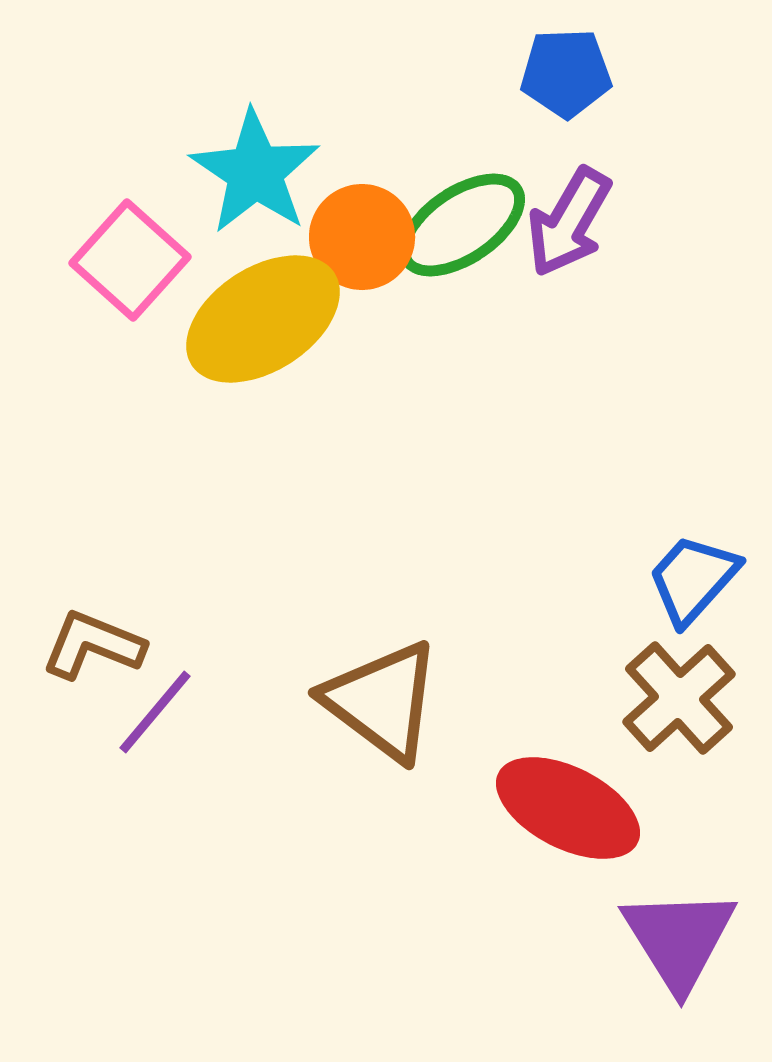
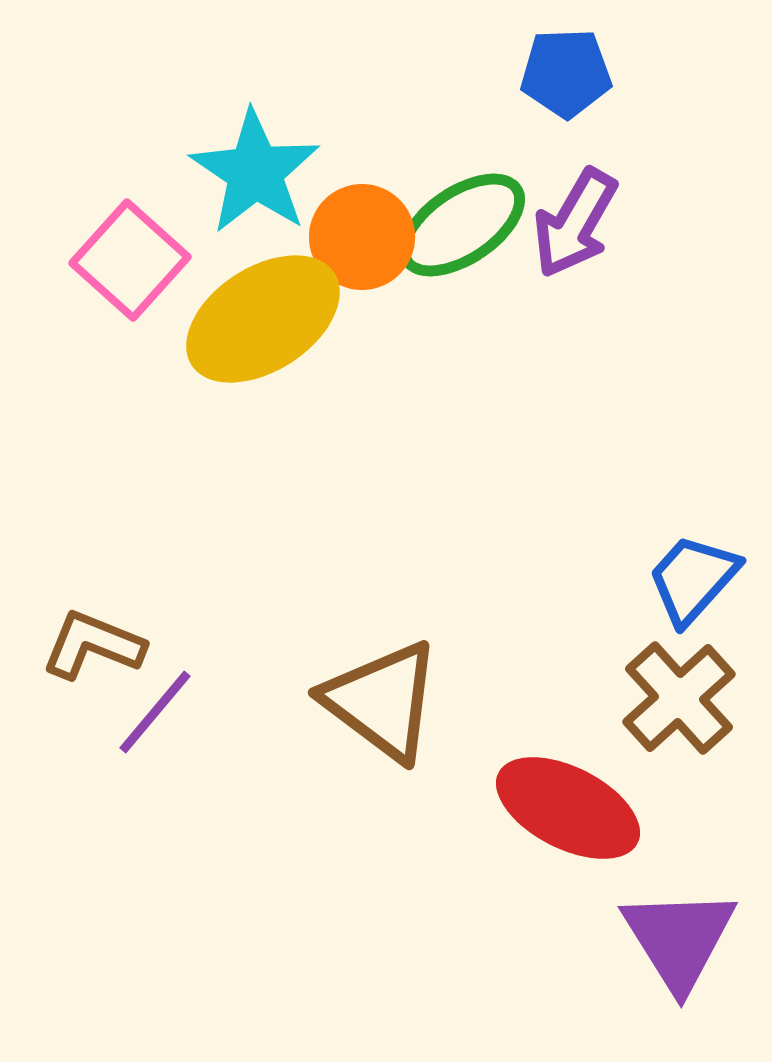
purple arrow: moved 6 px right, 1 px down
